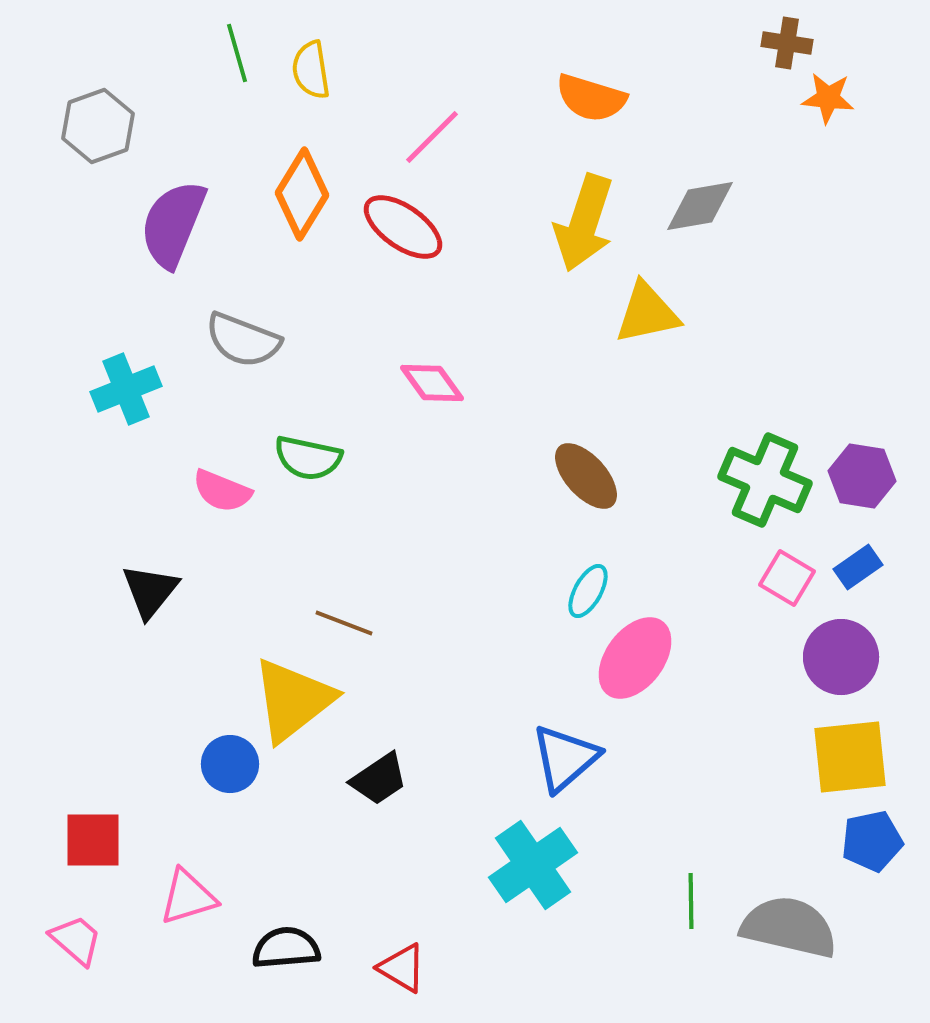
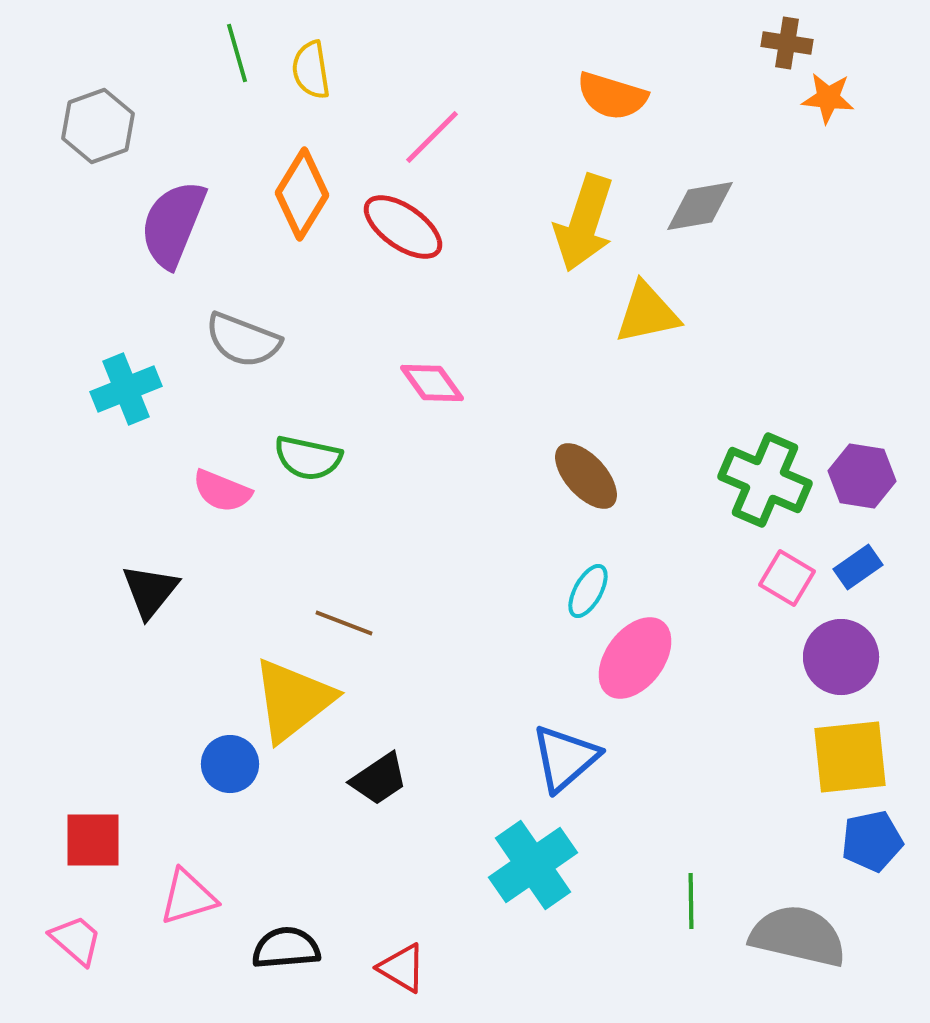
orange semicircle at (591, 98): moved 21 px right, 2 px up
gray semicircle at (789, 927): moved 9 px right, 9 px down
